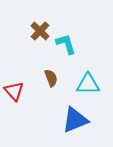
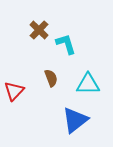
brown cross: moved 1 px left, 1 px up
red triangle: rotated 25 degrees clockwise
blue triangle: rotated 16 degrees counterclockwise
